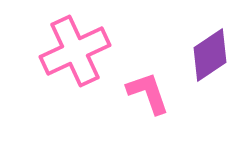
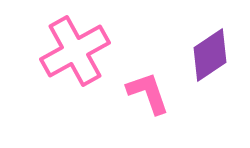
pink cross: rotated 4 degrees counterclockwise
